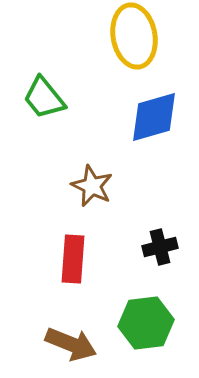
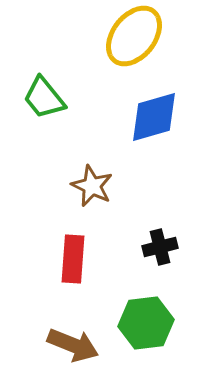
yellow ellipse: rotated 48 degrees clockwise
brown arrow: moved 2 px right, 1 px down
